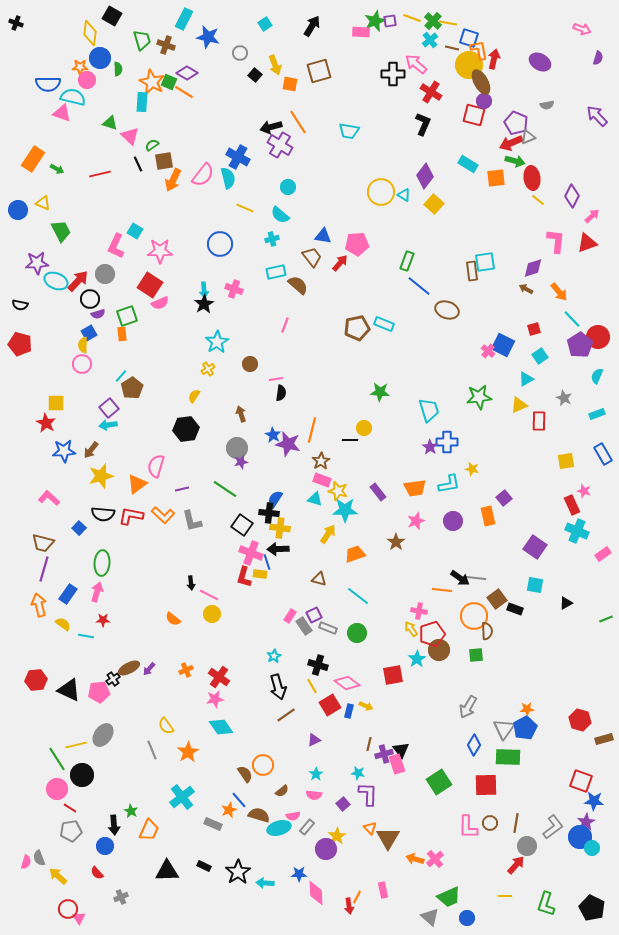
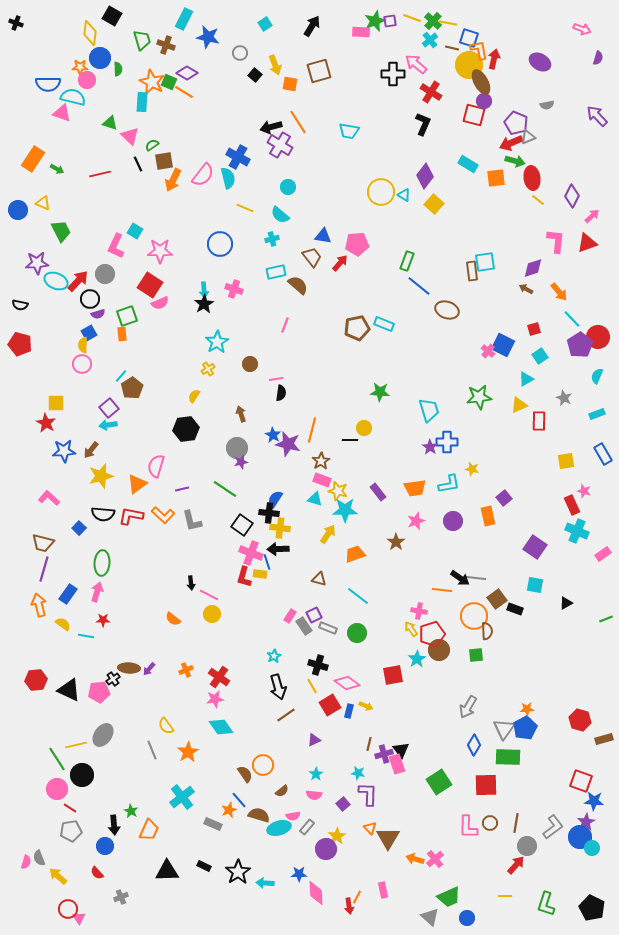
brown ellipse at (129, 668): rotated 30 degrees clockwise
